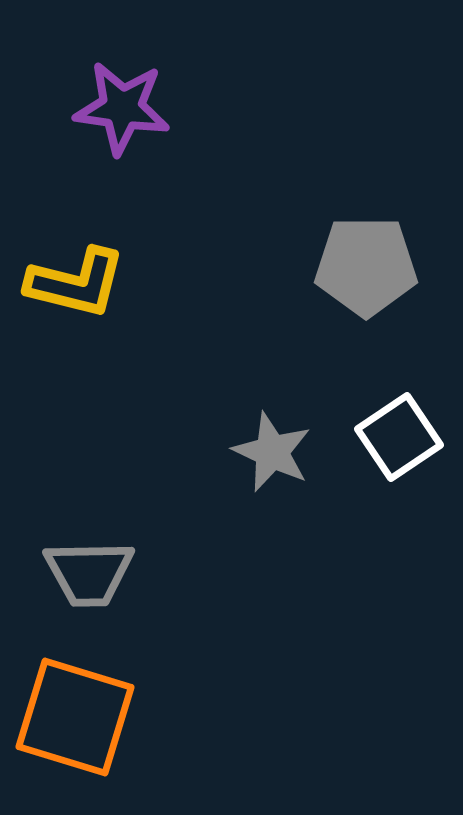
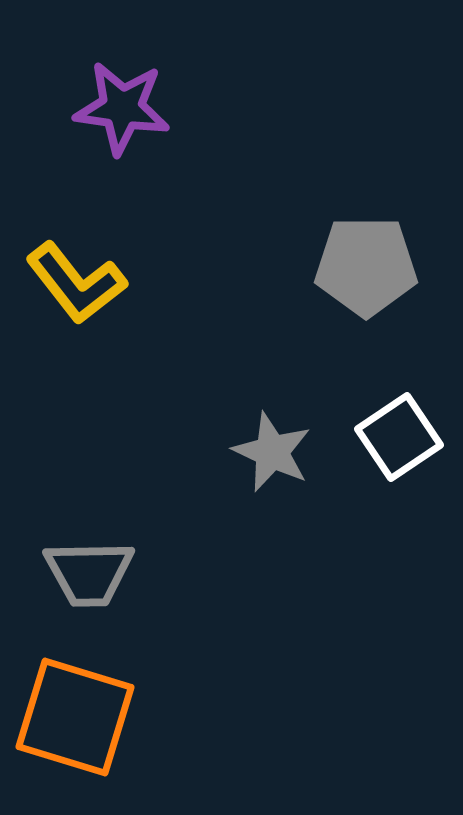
yellow L-shape: rotated 38 degrees clockwise
